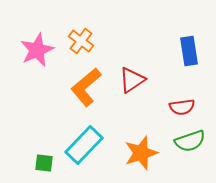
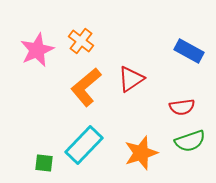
blue rectangle: rotated 52 degrees counterclockwise
red triangle: moved 1 px left, 1 px up
